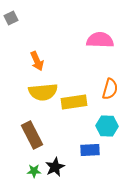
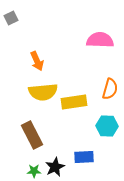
blue rectangle: moved 6 px left, 7 px down
